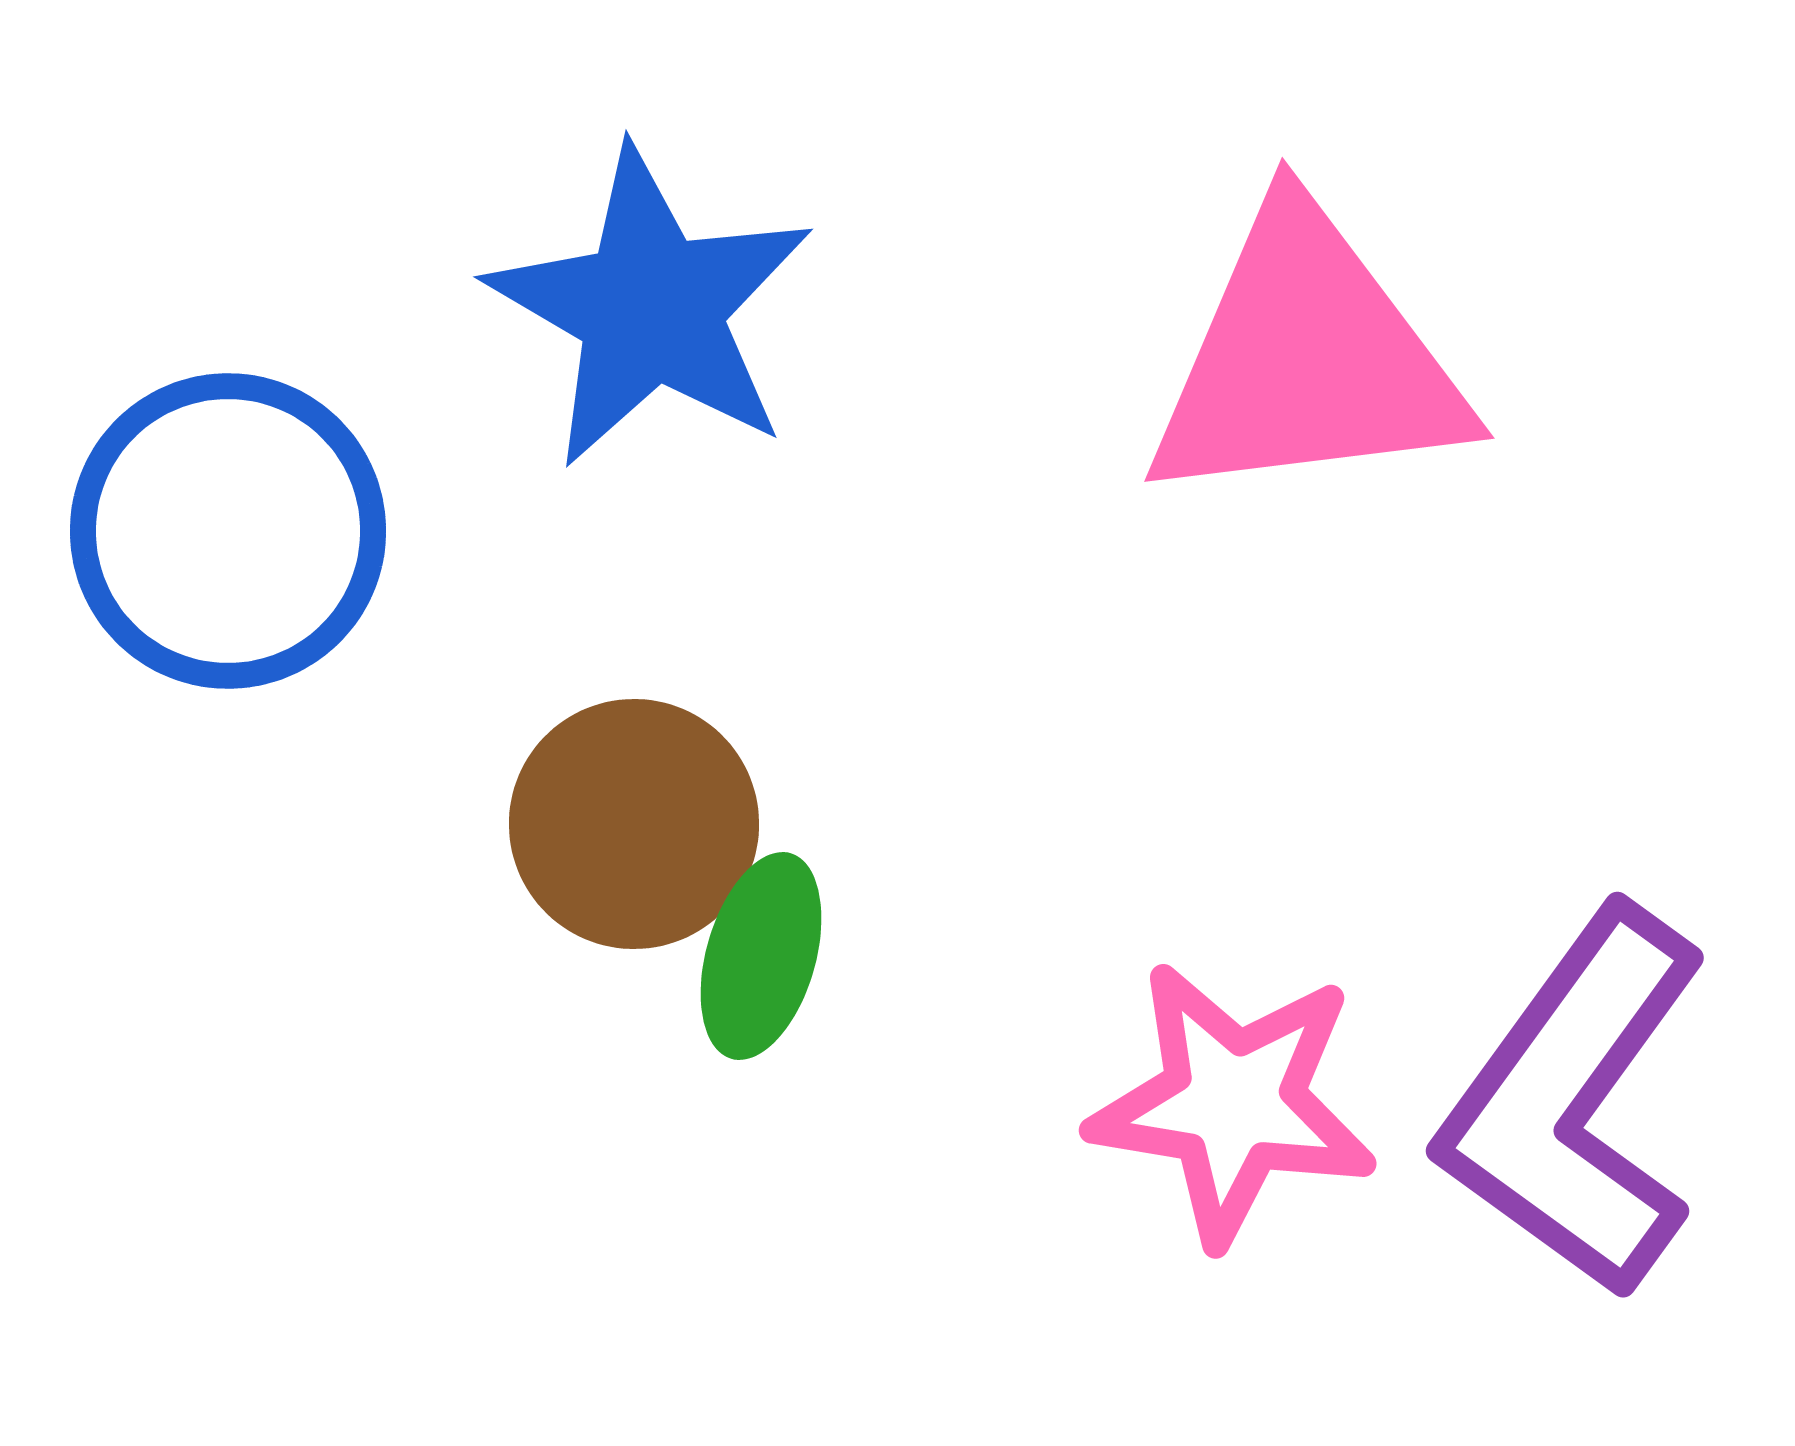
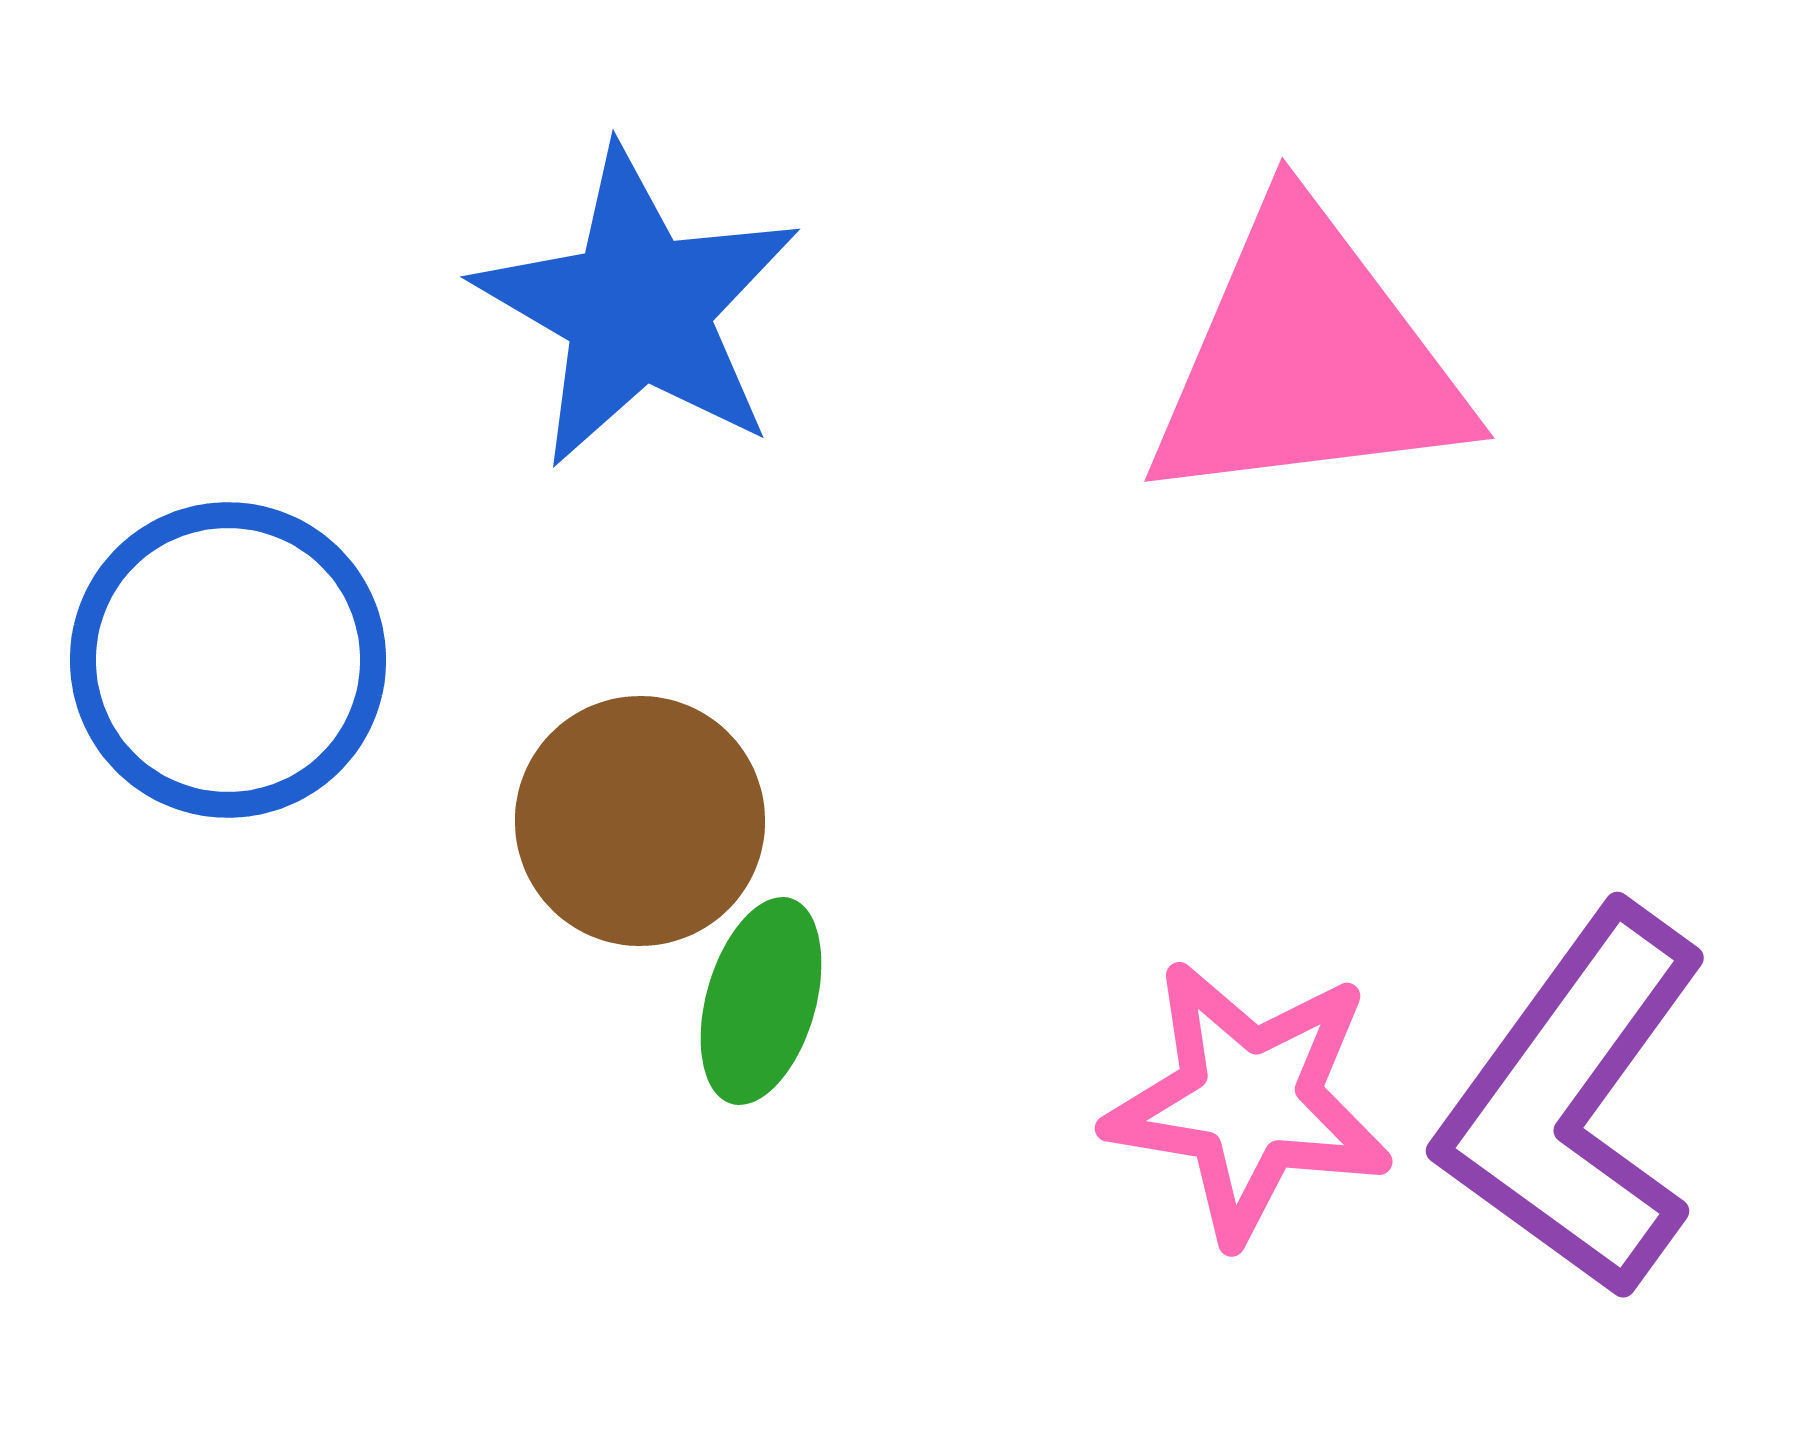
blue star: moved 13 px left
blue circle: moved 129 px down
brown circle: moved 6 px right, 3 px up
green ellipse: moved 45 px down
pink star: moved 16 px right, 2 px up
